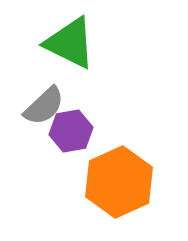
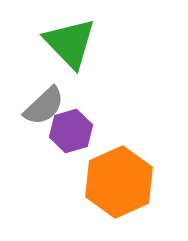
green triangle: rotated 20 degrees clockwise
purple hexagon: rotated 6 degrees counterclockwise
